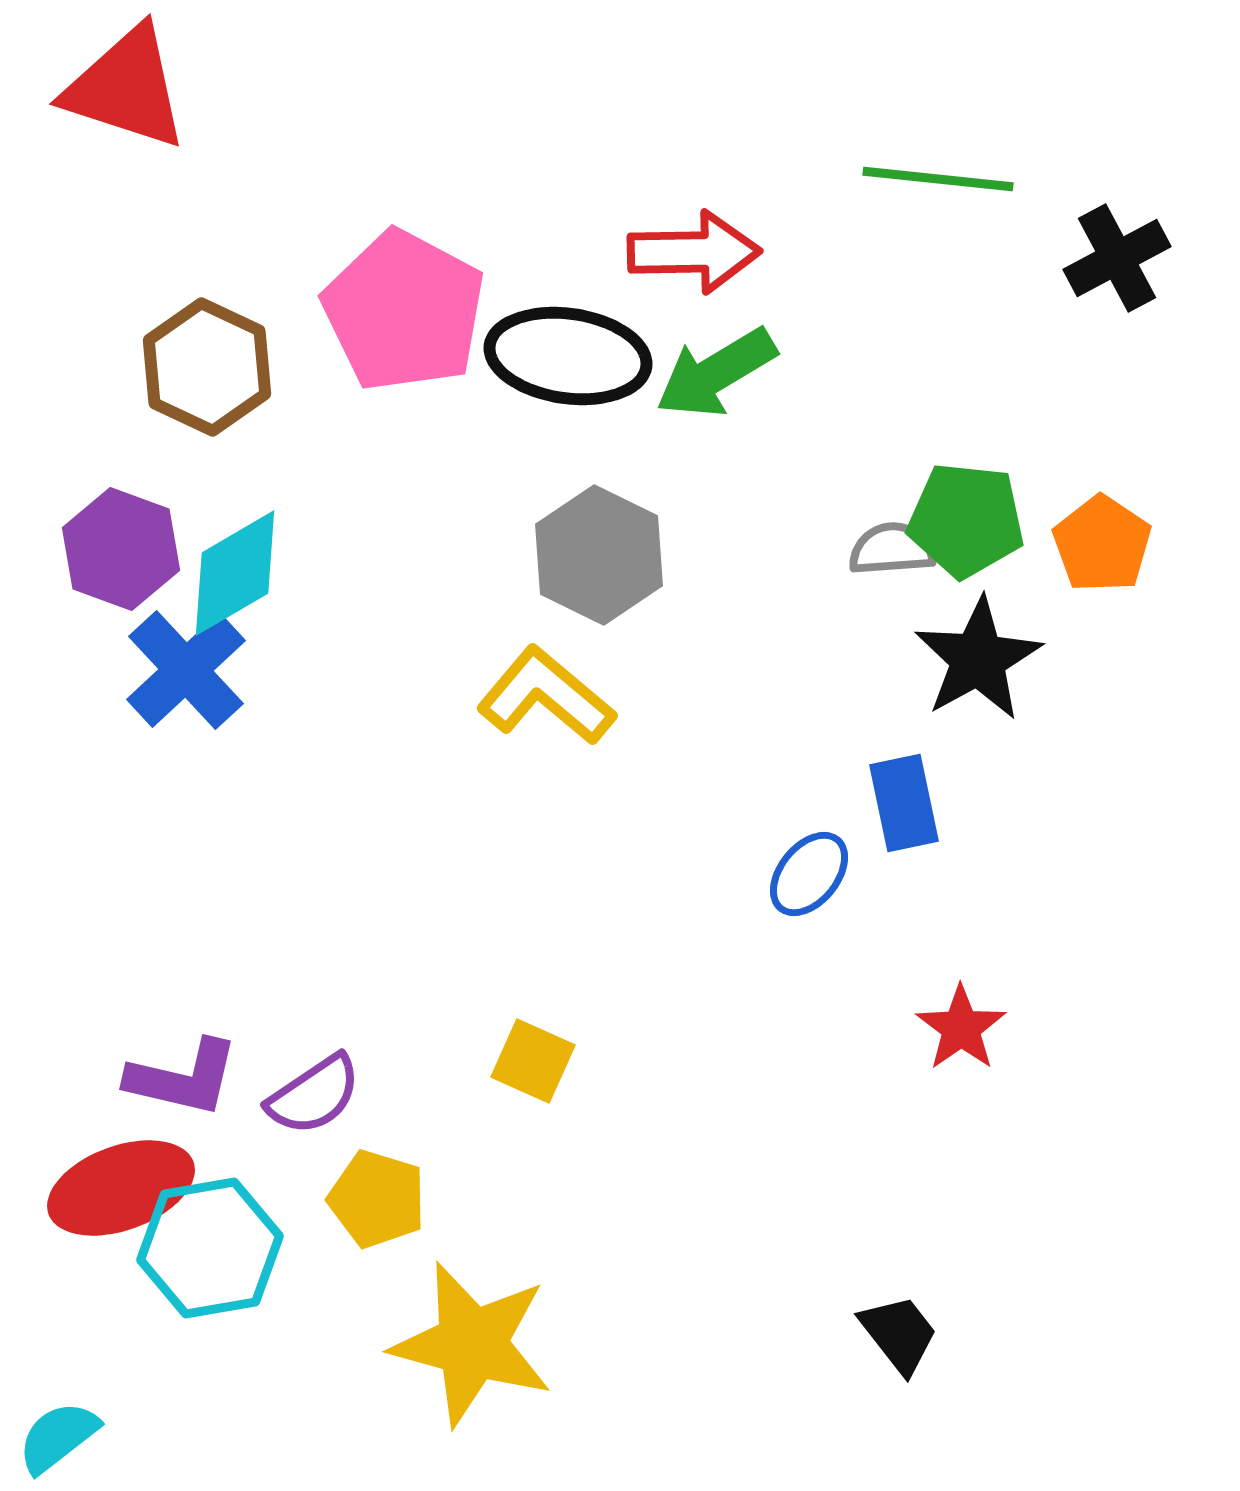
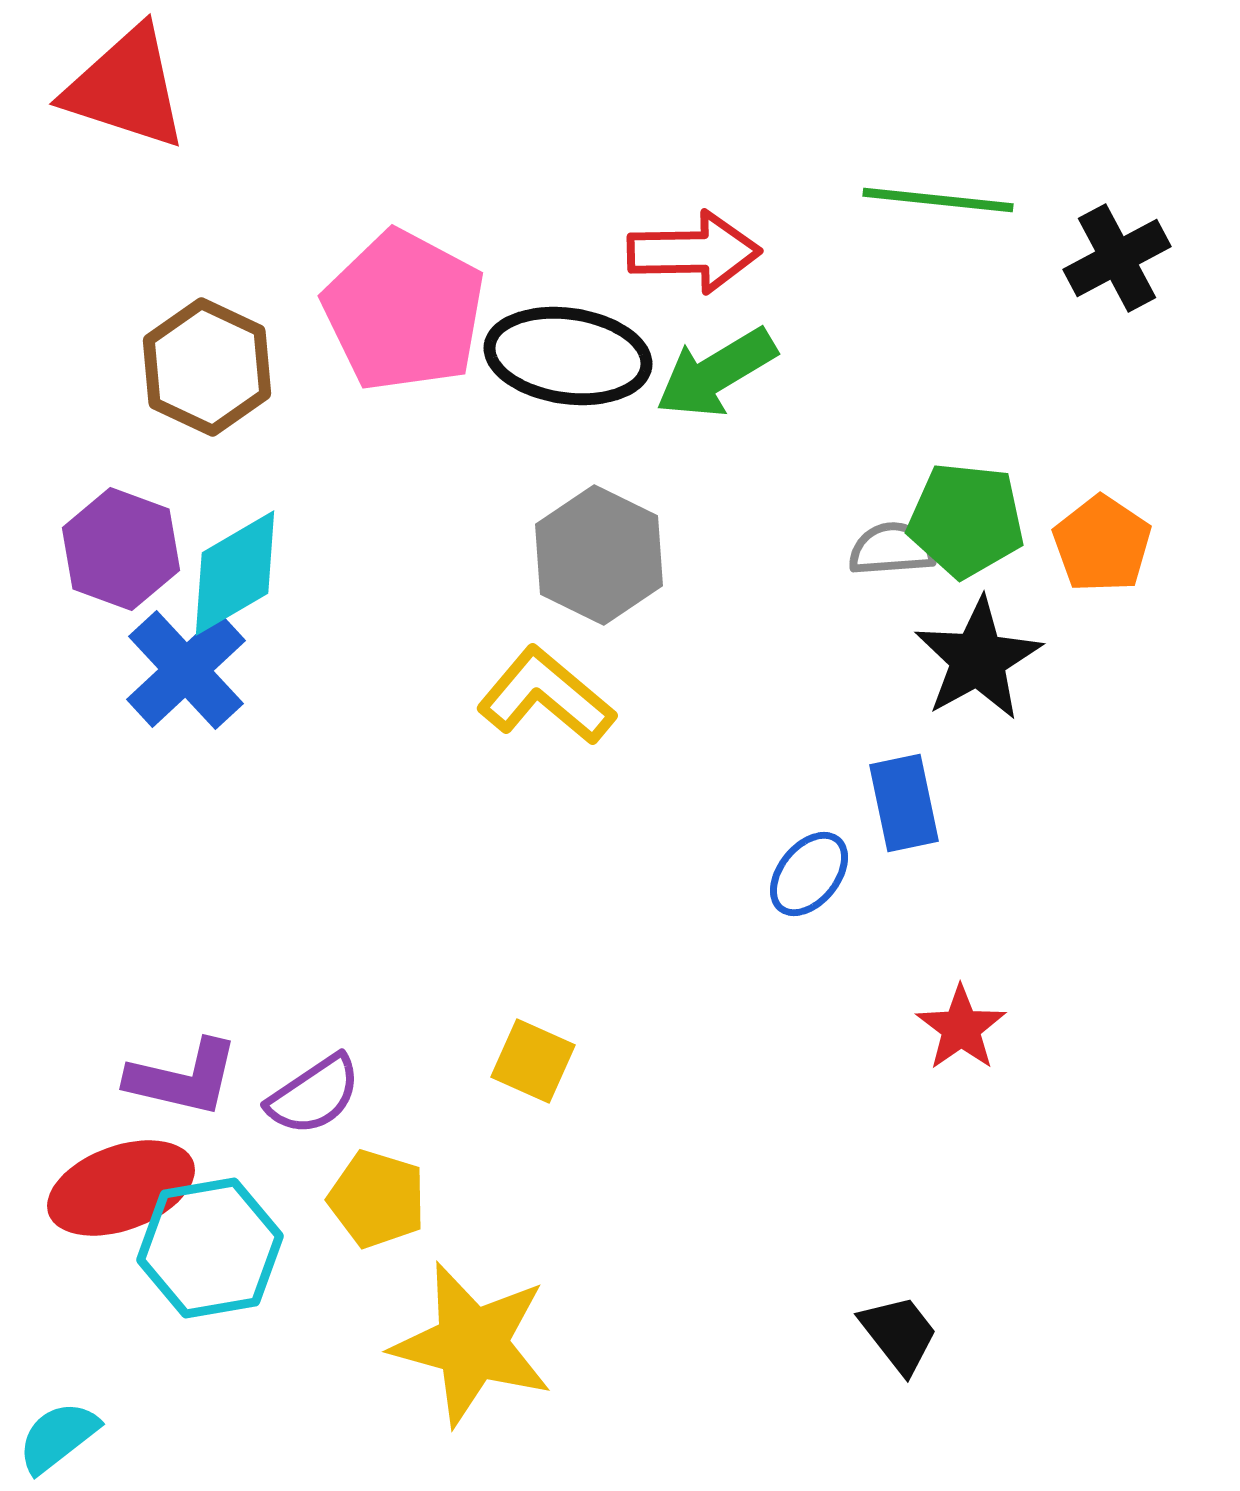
green line: moved 21 px down
